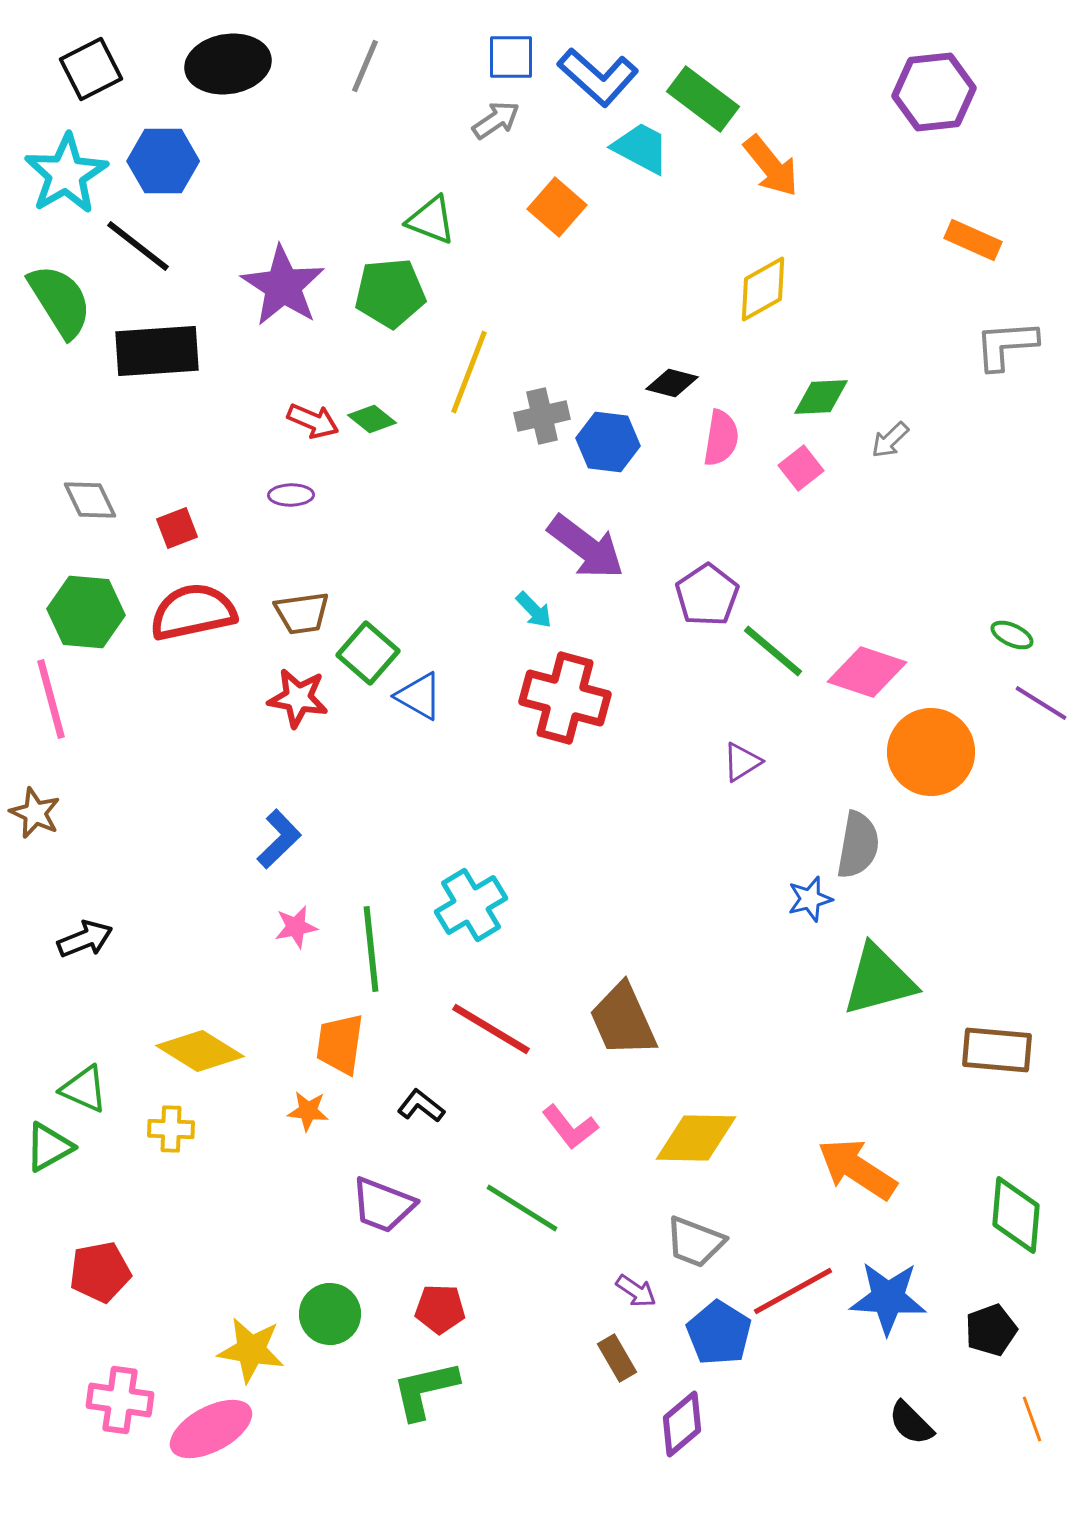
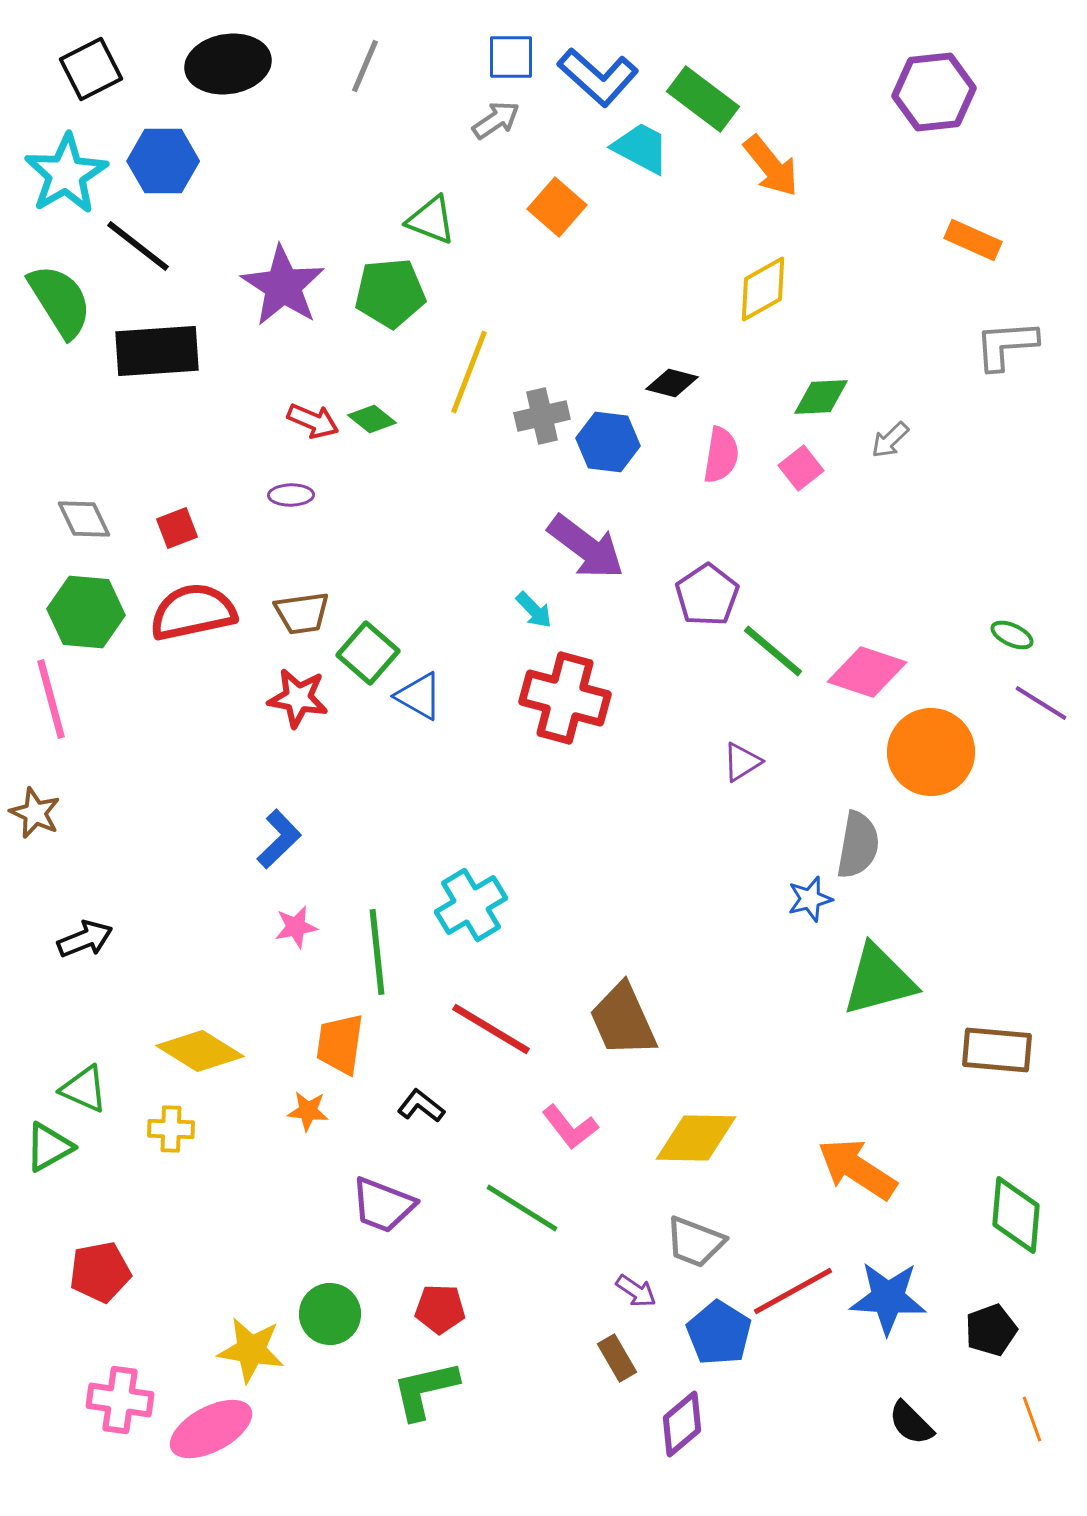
pink semicircle at (721, 438): moved 17 px down
gray diamond at (90, 500): moved 6 px left, 19 px down
green line at (371, 949): moved 6 px right, 3 px down
